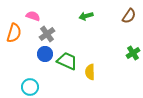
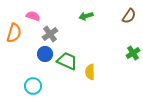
gray cross: moved 3 px right
cyan circle: moved 3 px right, 1 px up
